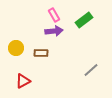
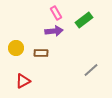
pink rectangle: moved 2 px right, 2 px up
